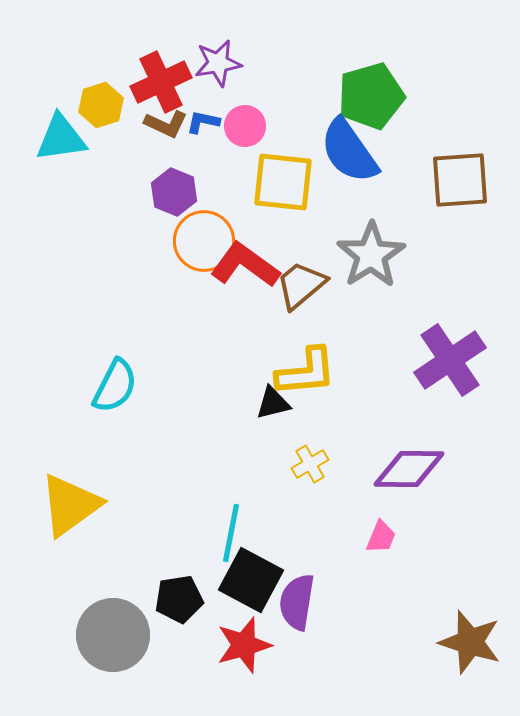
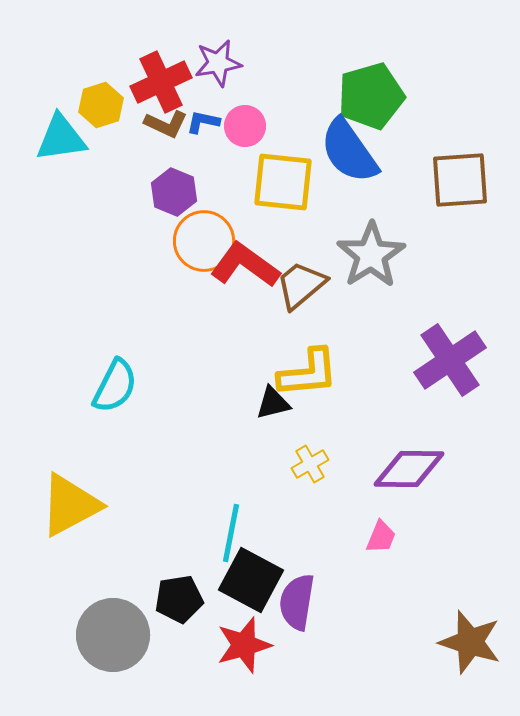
yellow L-shape: moved 2 px right, 1 px down
yellow triangle: rotated 8 degrees clockwise
